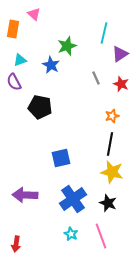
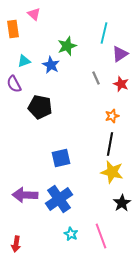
orange rectangle: rotated 18 degrees counterclockwise
cyan triangle: moved 4 px right, 1 px down
purple semicircle: moved 2 px down
blue cross: moved 14 px left
black star: moved 14 px right; rotated 18 degrees clockwise
